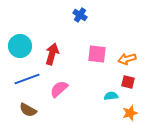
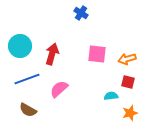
blue cross: moved 1 px right, 2 px up
